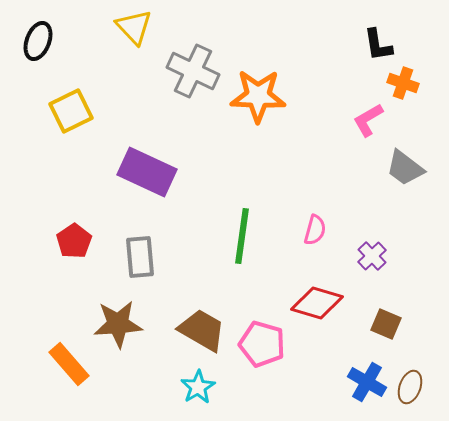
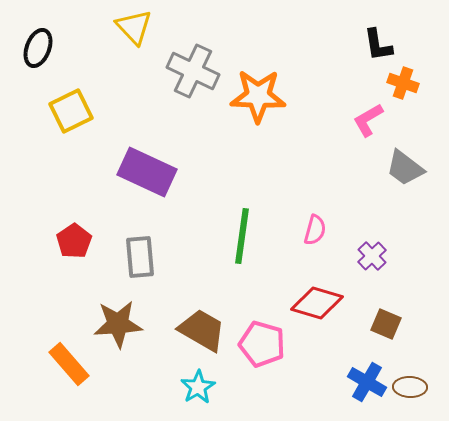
black ellipse: moved 7 px down
brown ellipse: rotated 72 degrees clockwise
